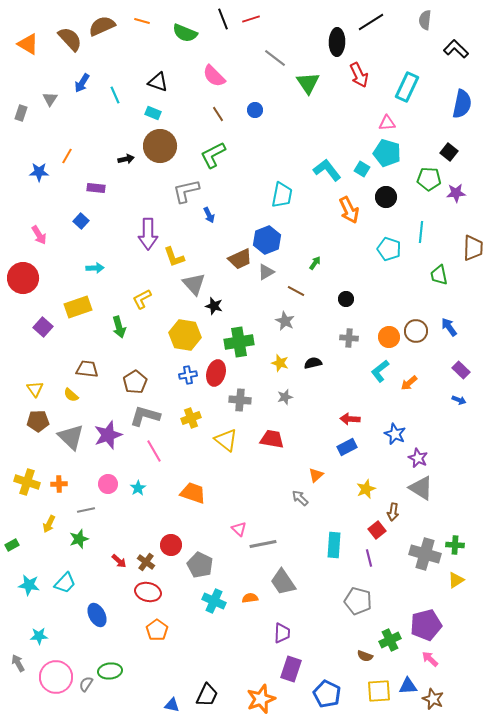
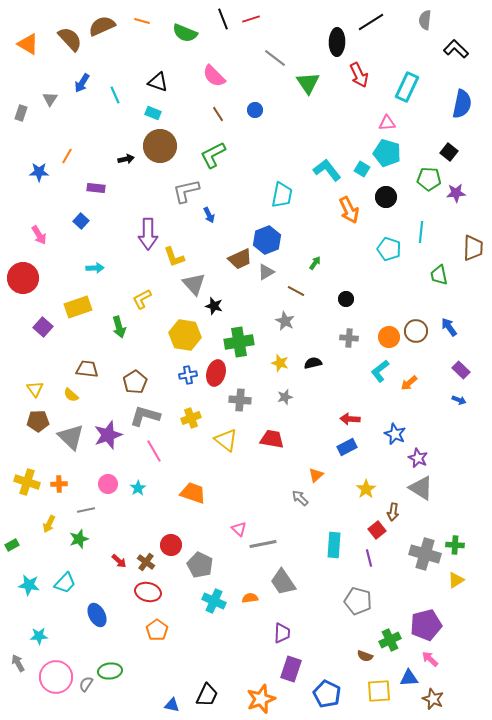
yellow star at (366, 489): rotated 12 degrees counterclockwise
blue triangle at (408, 686): moved 1 px right, 8 px up
